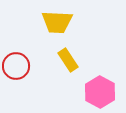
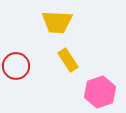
pink hexagon: rotated 12 degrees clockwise
